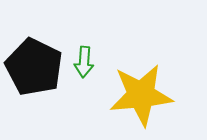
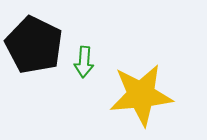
black pentagon: moved 22 px up
